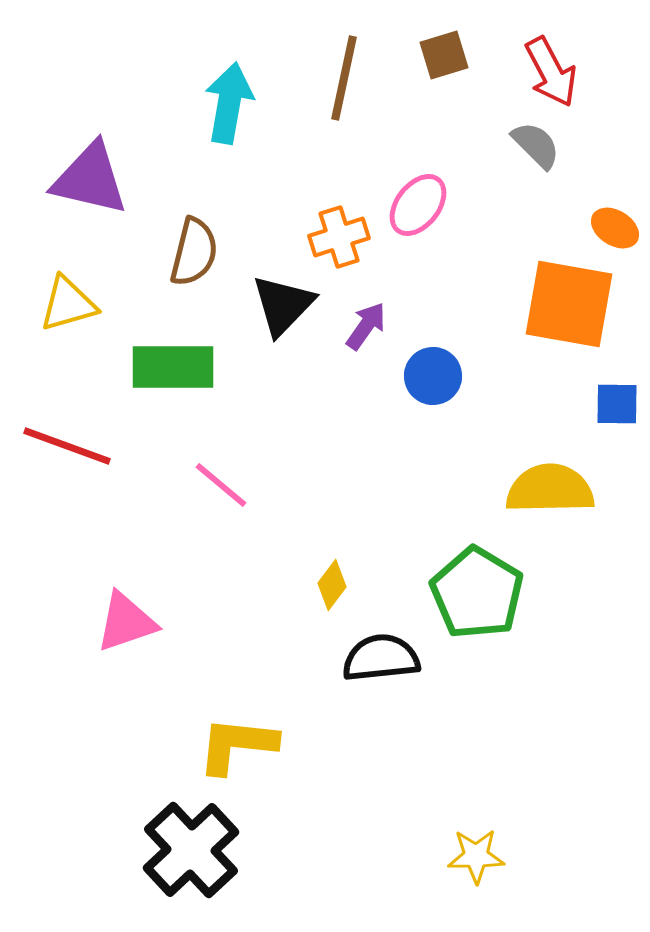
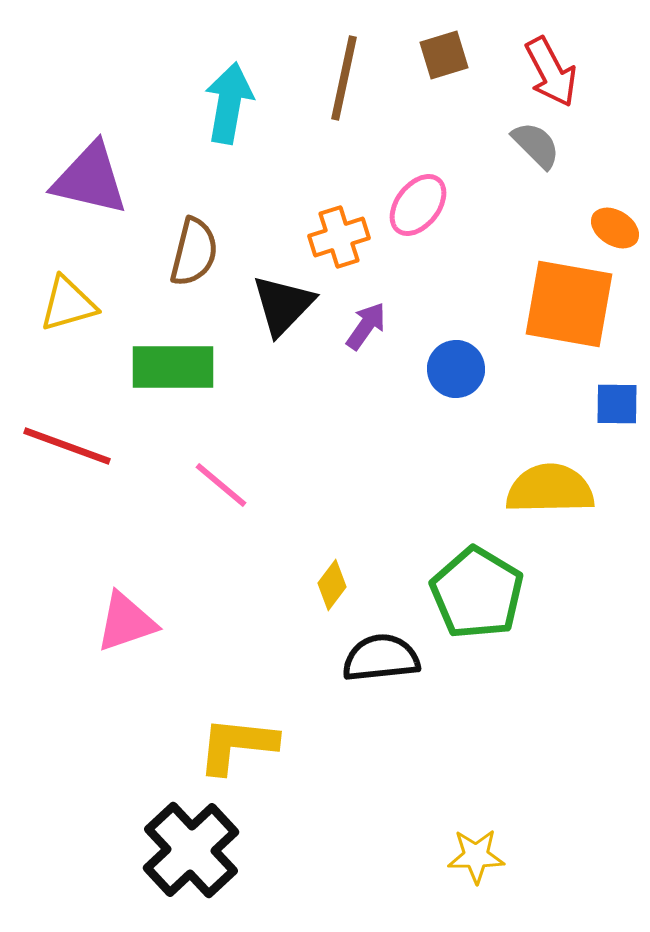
blue circle: moved 23 px right, 7 px up
